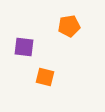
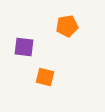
orange pentagon: moved 2 px left
